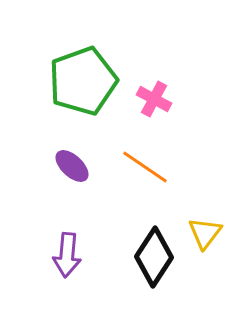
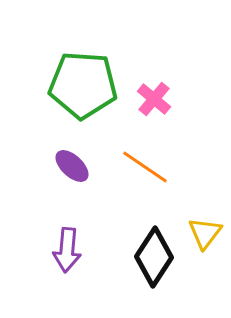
green pentagon: moved 4 px down; rotated 24 degrees clockwise
pink cross: rotated 12 degrees clockwise
purple arrow: moved 5 px up
